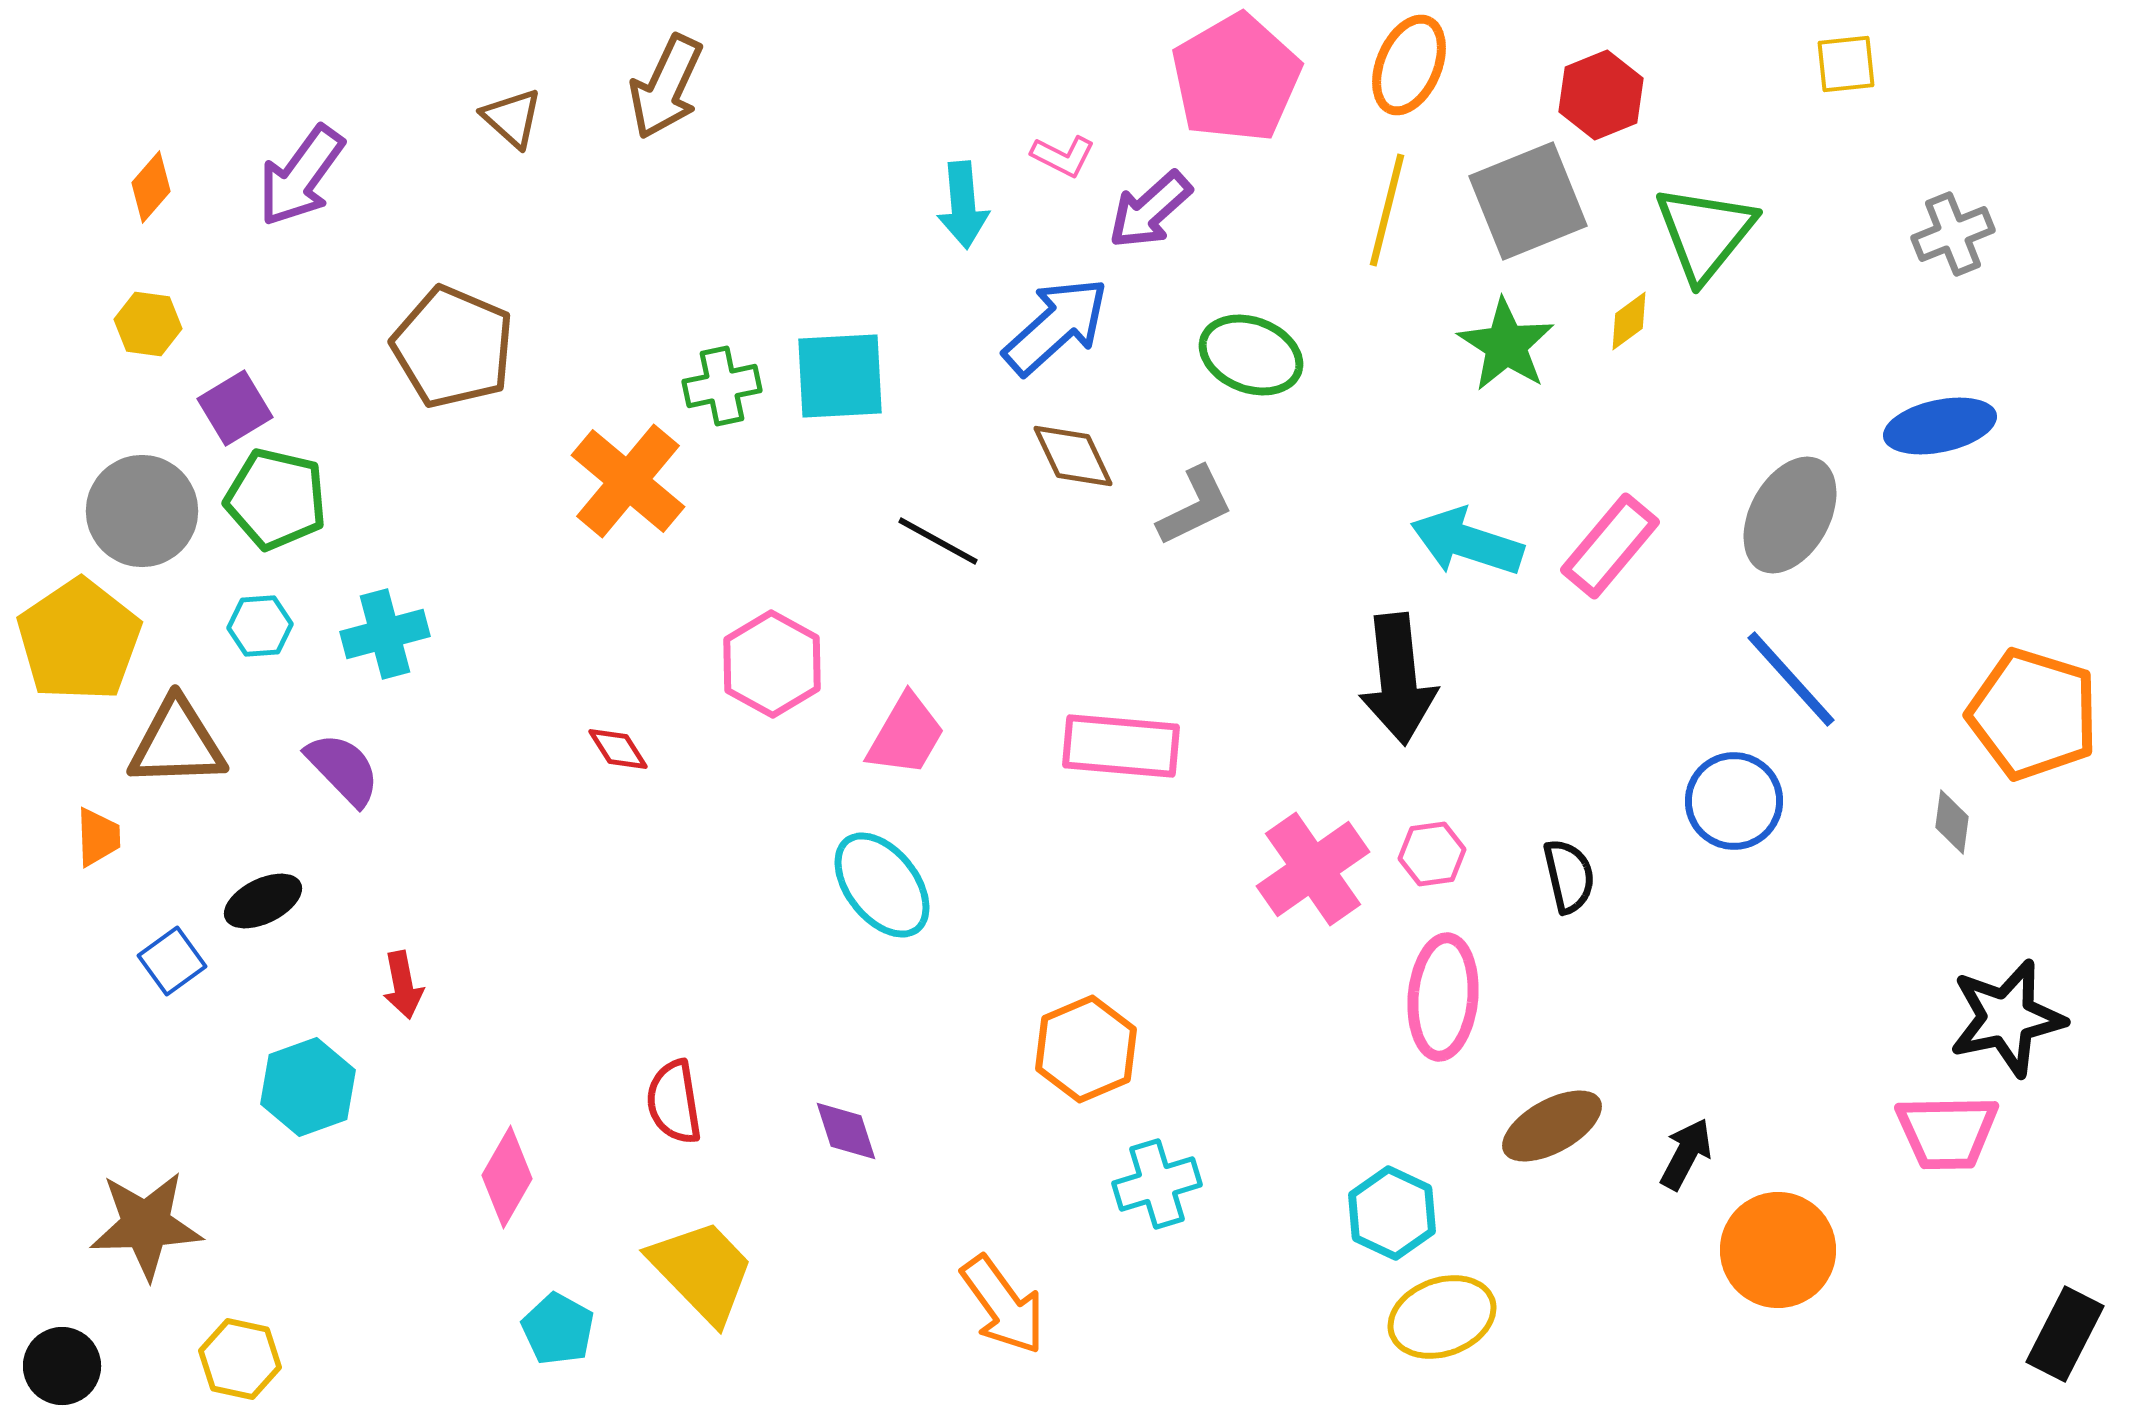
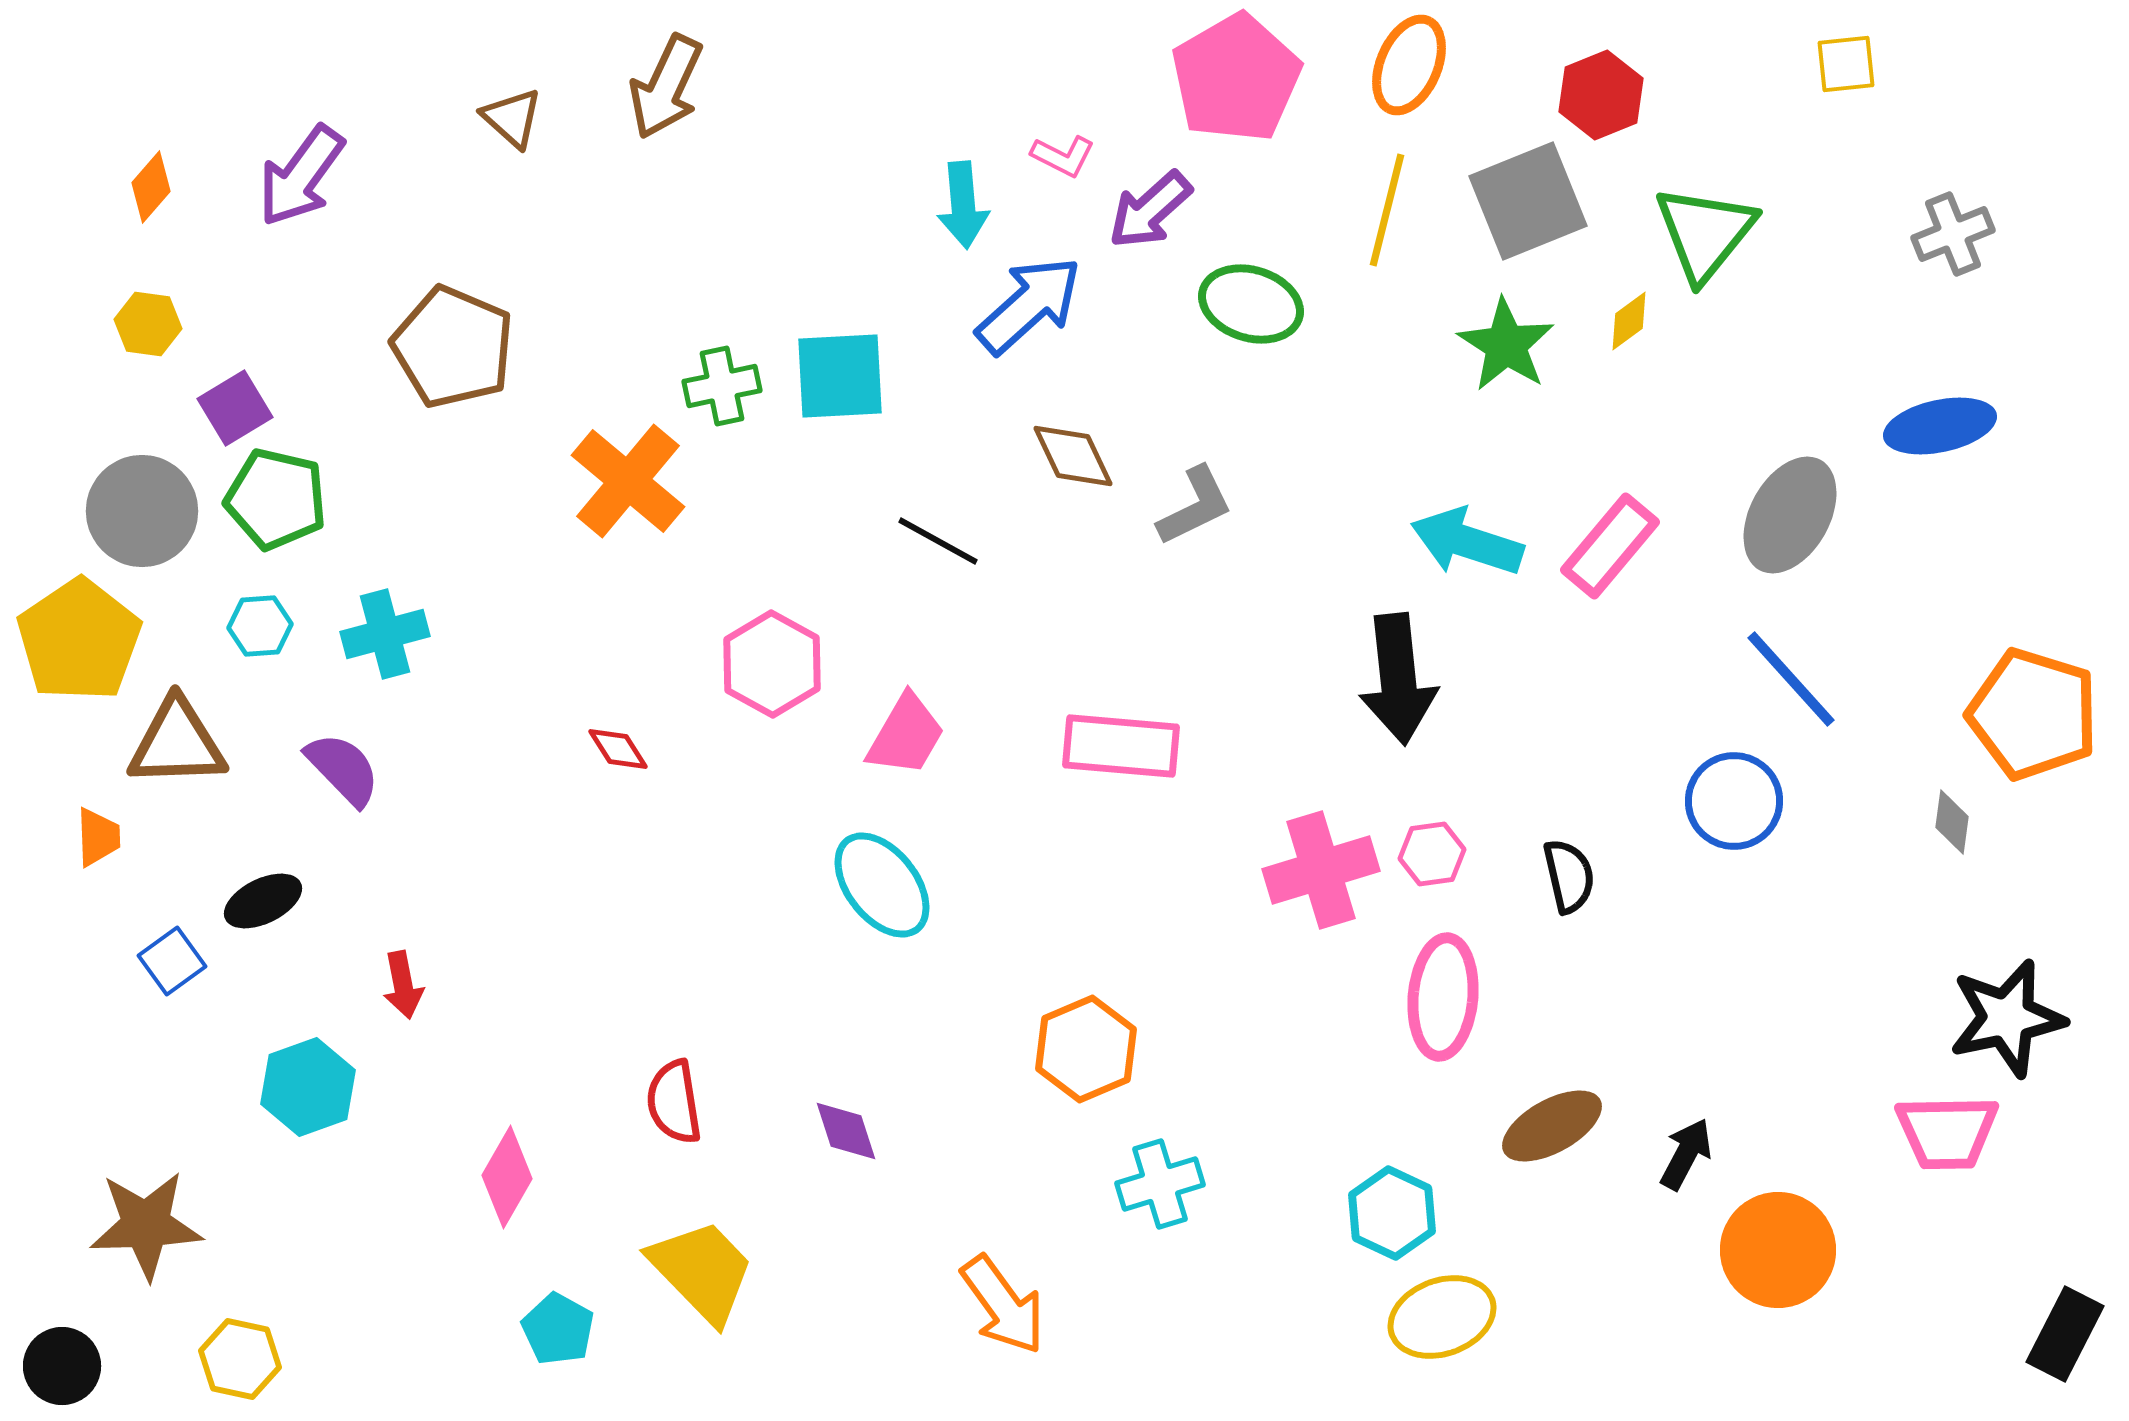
blue arrow at (1056, 326): moved 27 px left, 21 px up
green ellipse at (1251, 355): moved 51 px up; rotated 4 degrees counterclockwise
pink cross at (1313, 869): moved 8 px right, 1 px down; rotated 18 degrees clockwise
cyan cross at (1157, 1184): moved 3 px right
